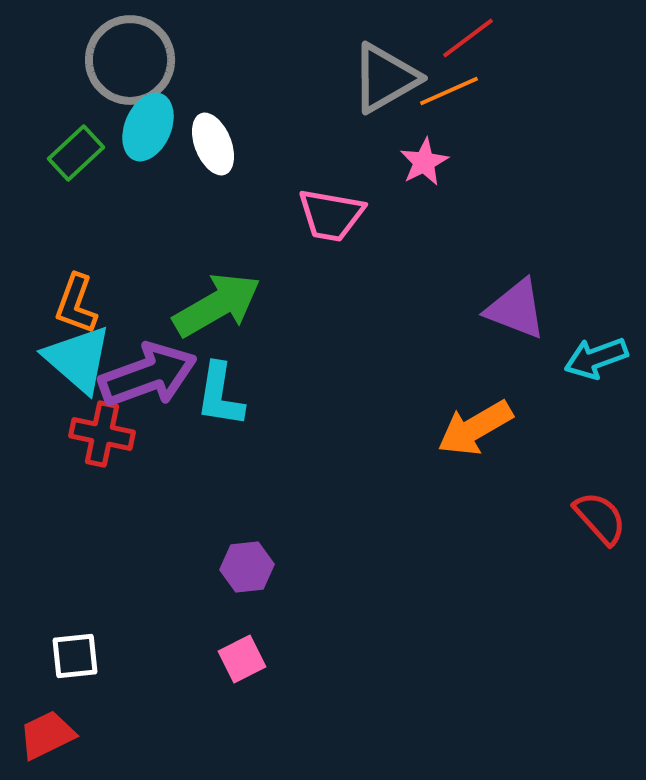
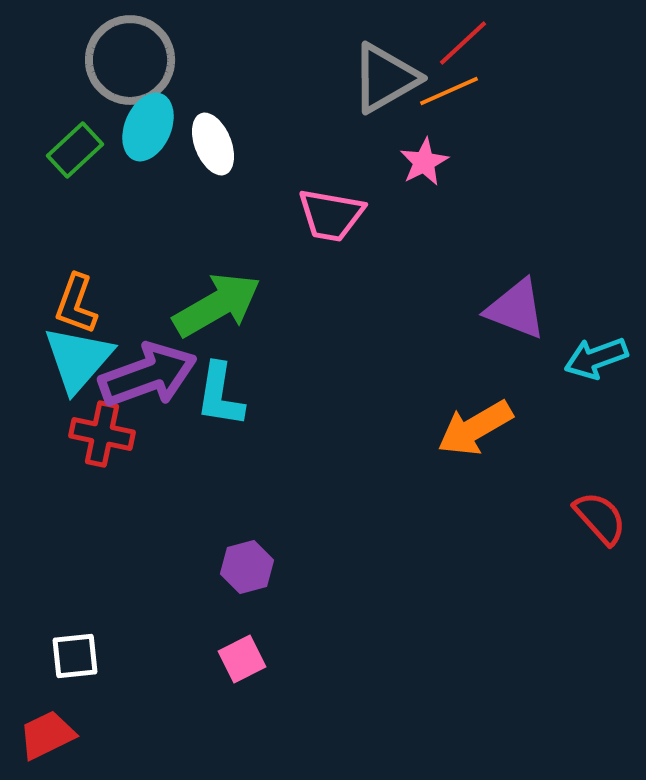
red line: moved 5 px left, 5 px down; rotated 6 degrees counterclockwise
green rectangle: moved 1 px left, 3 px up
cyan triangle: rotated 30 degrees clockwise
purple hexagon: rotated 9 degrees counterclockwise
